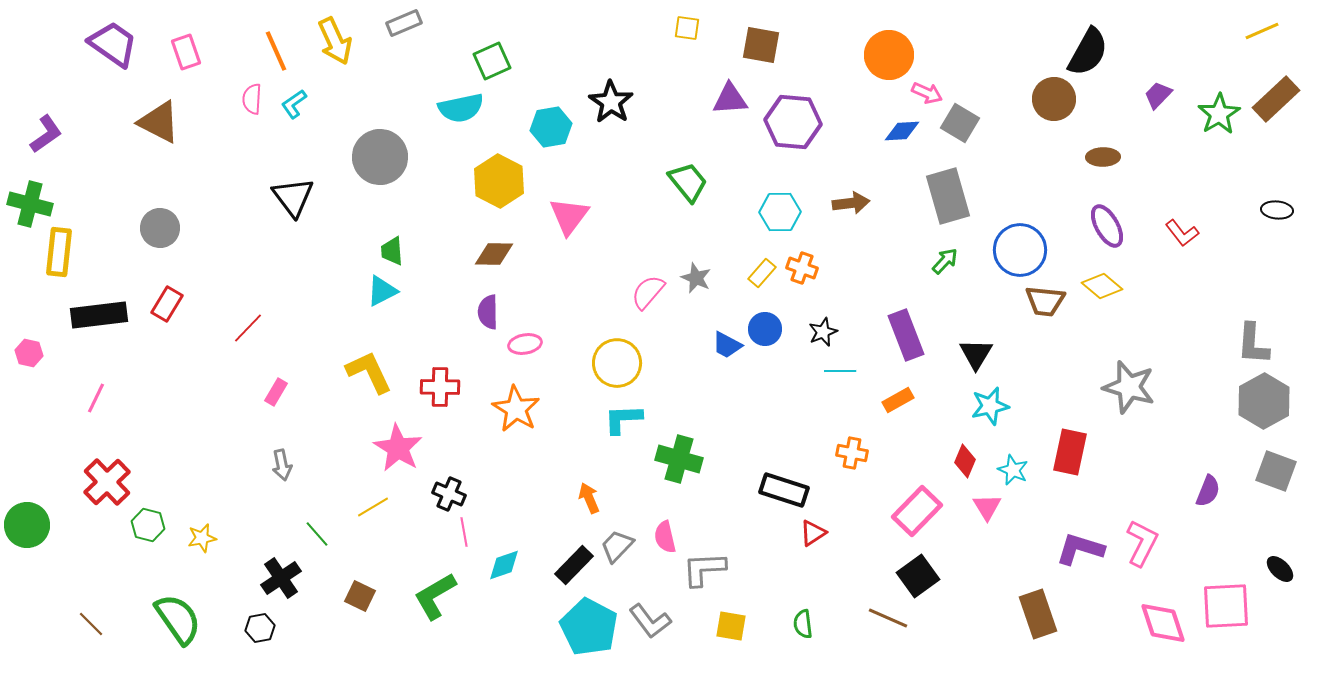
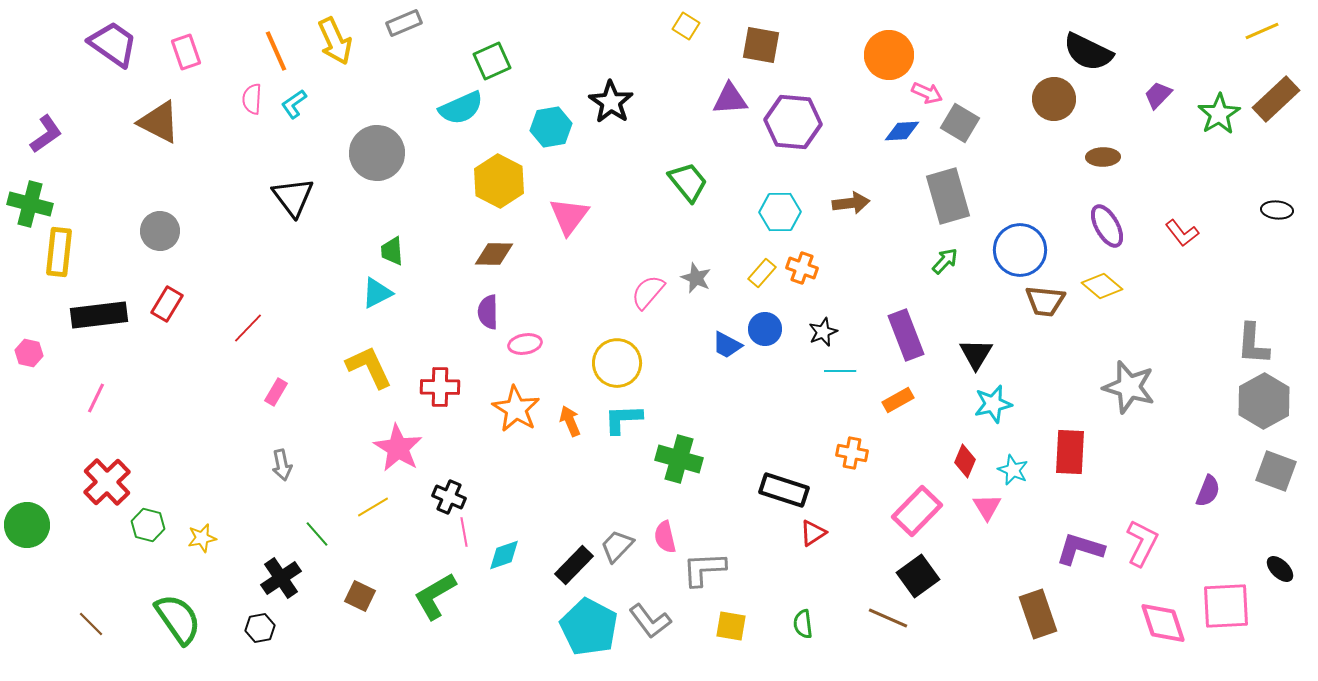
yellow square at (687, 28): moved 1 px left, 2 px up; rotated 24 degrees clockwise
black semicircle at (1088, 52): rotated 87 degrees clockwise
cyan semicircle at (461, 108): rotated 12 degrees counterclockwise
gray circle at (380, 157): moved 3 px left, 4 px up
gray circle at (160, 228): moved 3 px down
cyan triangle at (382, 291): moved 5 px left, 2 px down
yellow L-shape at (369, 372): moved 5 px up
cyan star at (990, 406): moved 3 px right, 2 px up
red rectangle at (1070, 452): rotated 9 degrees counterclockwise
black cross at (449, 494): moved 3 px down
orange arrow at (589, 498): moved 19 px left, 77 px up
cyan diamond at (504, 565): moved 10 px up
